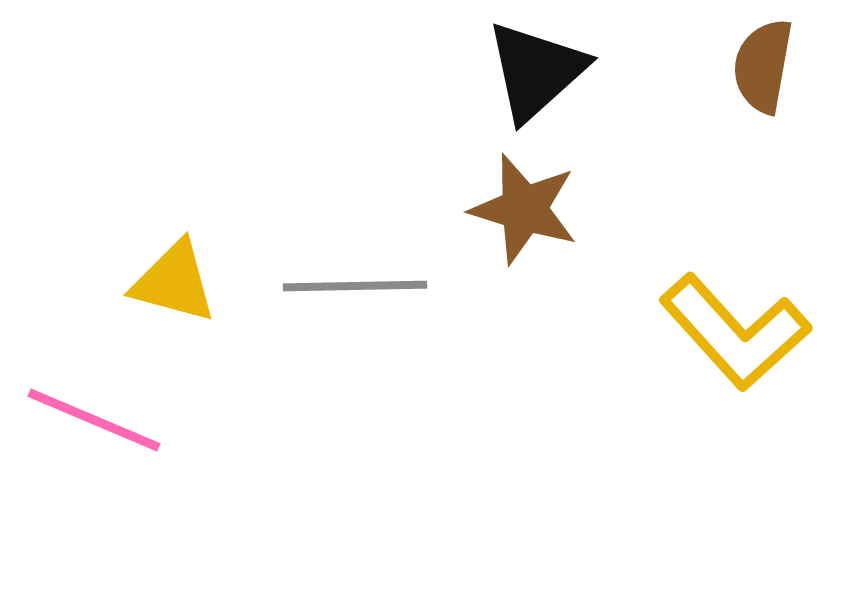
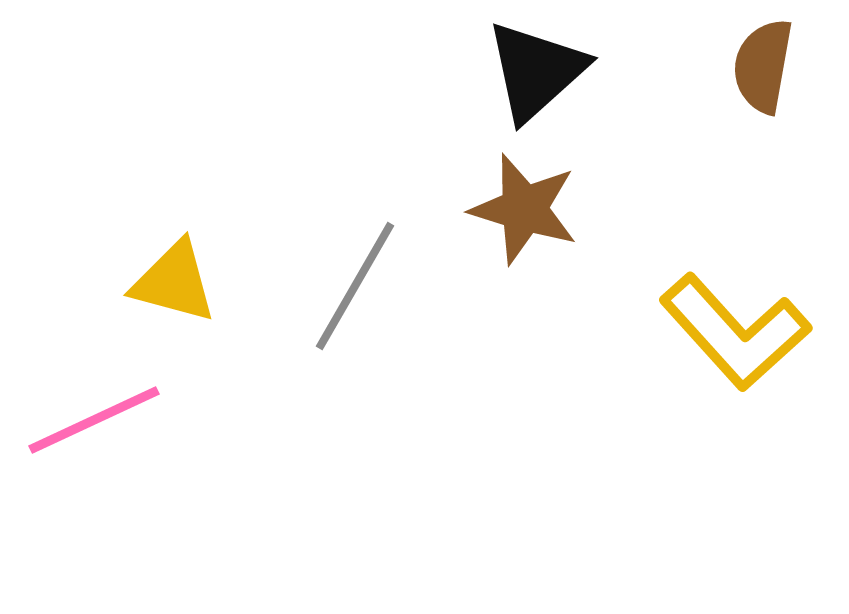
gray line: rotated 59 degrees counterclockwise
pink line: rotated 48 degrees counterclockwise
